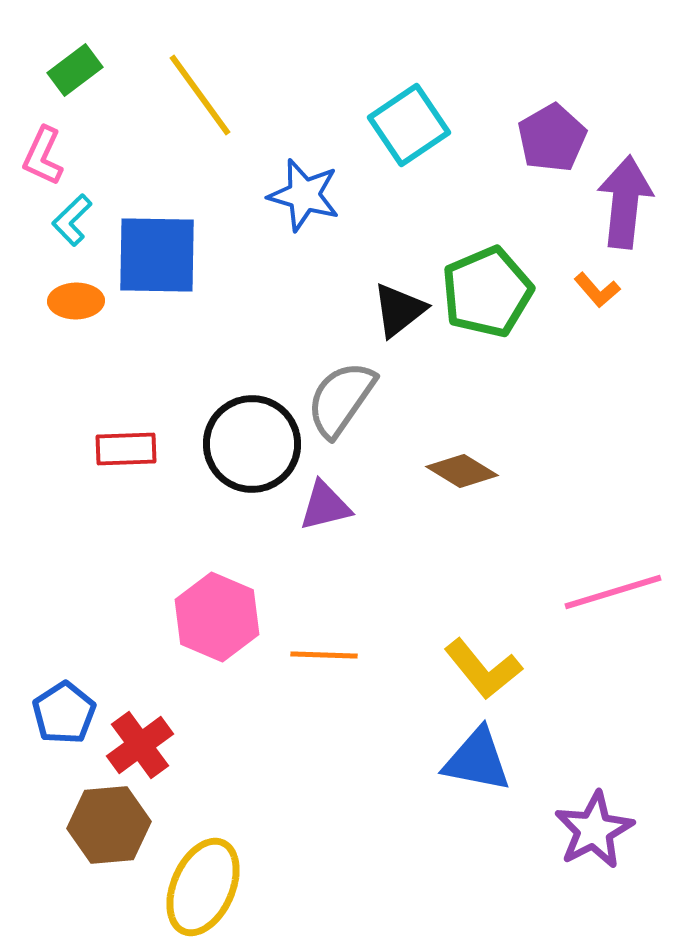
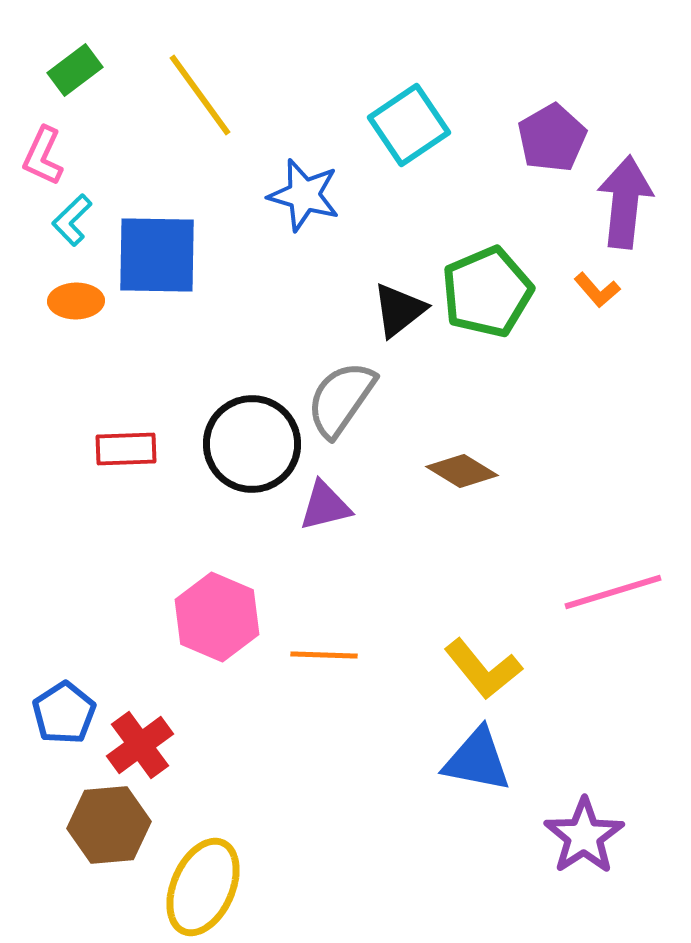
purple star: moved 10 px left, 6 px down; rotated 6 degrees counterclockwise
